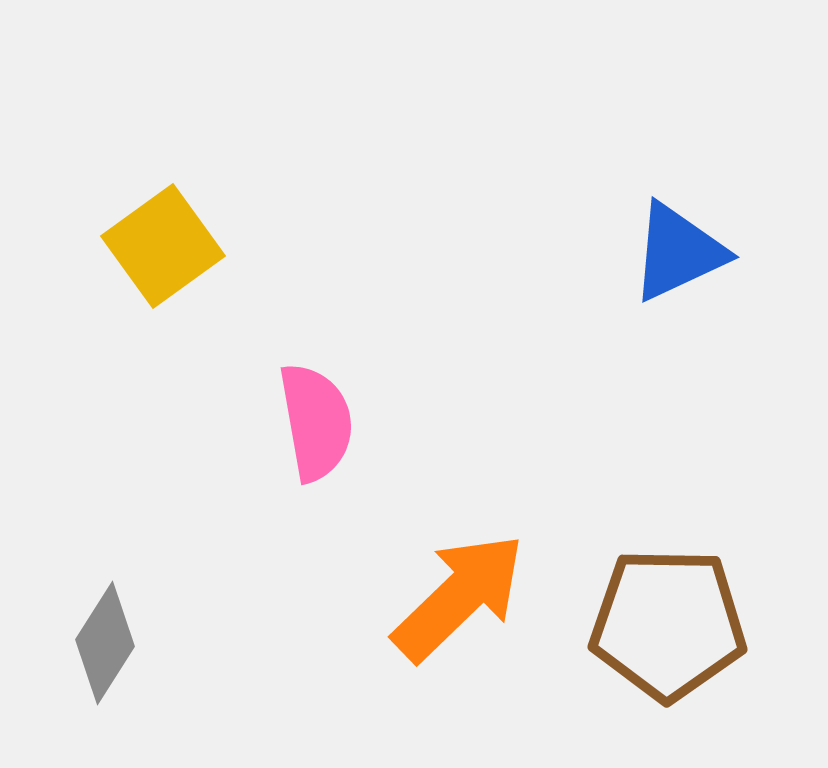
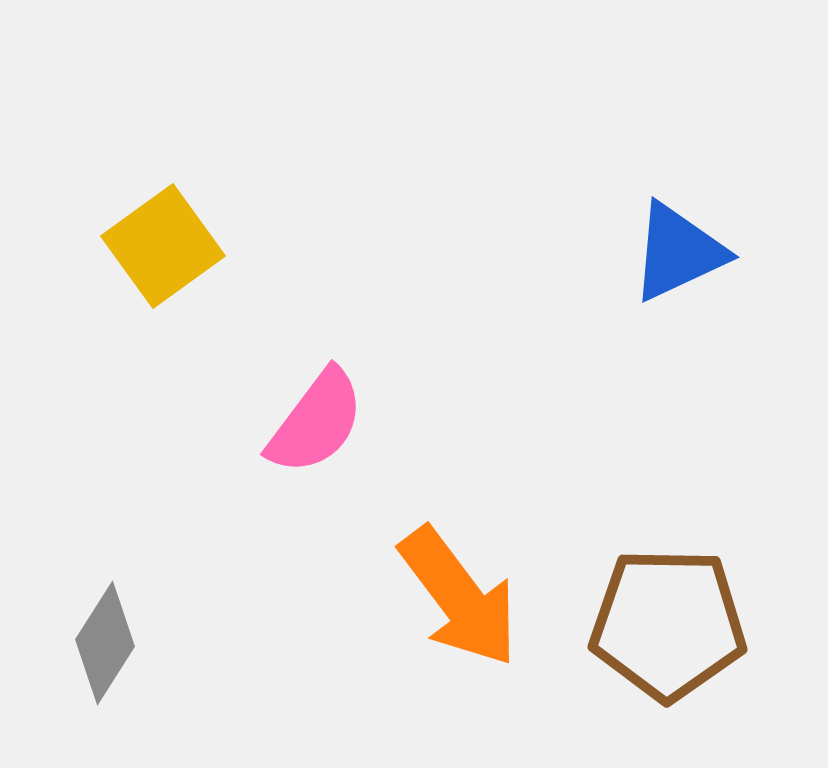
pink semicircle: rotated 47 degrees clockwise
orange arrow: rotated 97 degrees clockwise
